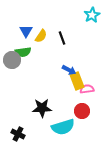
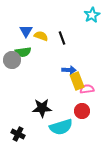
yellow semicircle: rotated 104 degrees counterclockwise
blue arrow: rotated 24 degrees counterclockwise
cyan semicircle: moved 2 px left
